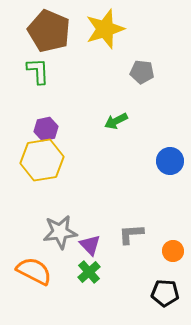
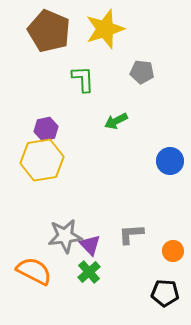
green L-shape: moved 45 px right, 8 px down
gray star: moved 5 px right, 4 px down
